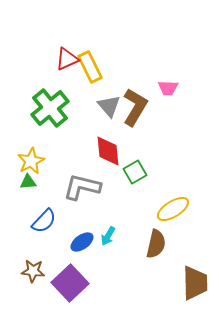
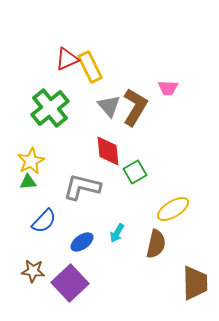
cyan arrow: moved 9 px right, 3 px up
